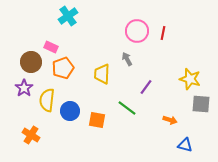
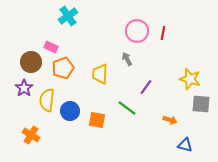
yellow trapezoid: moved 2 px left
